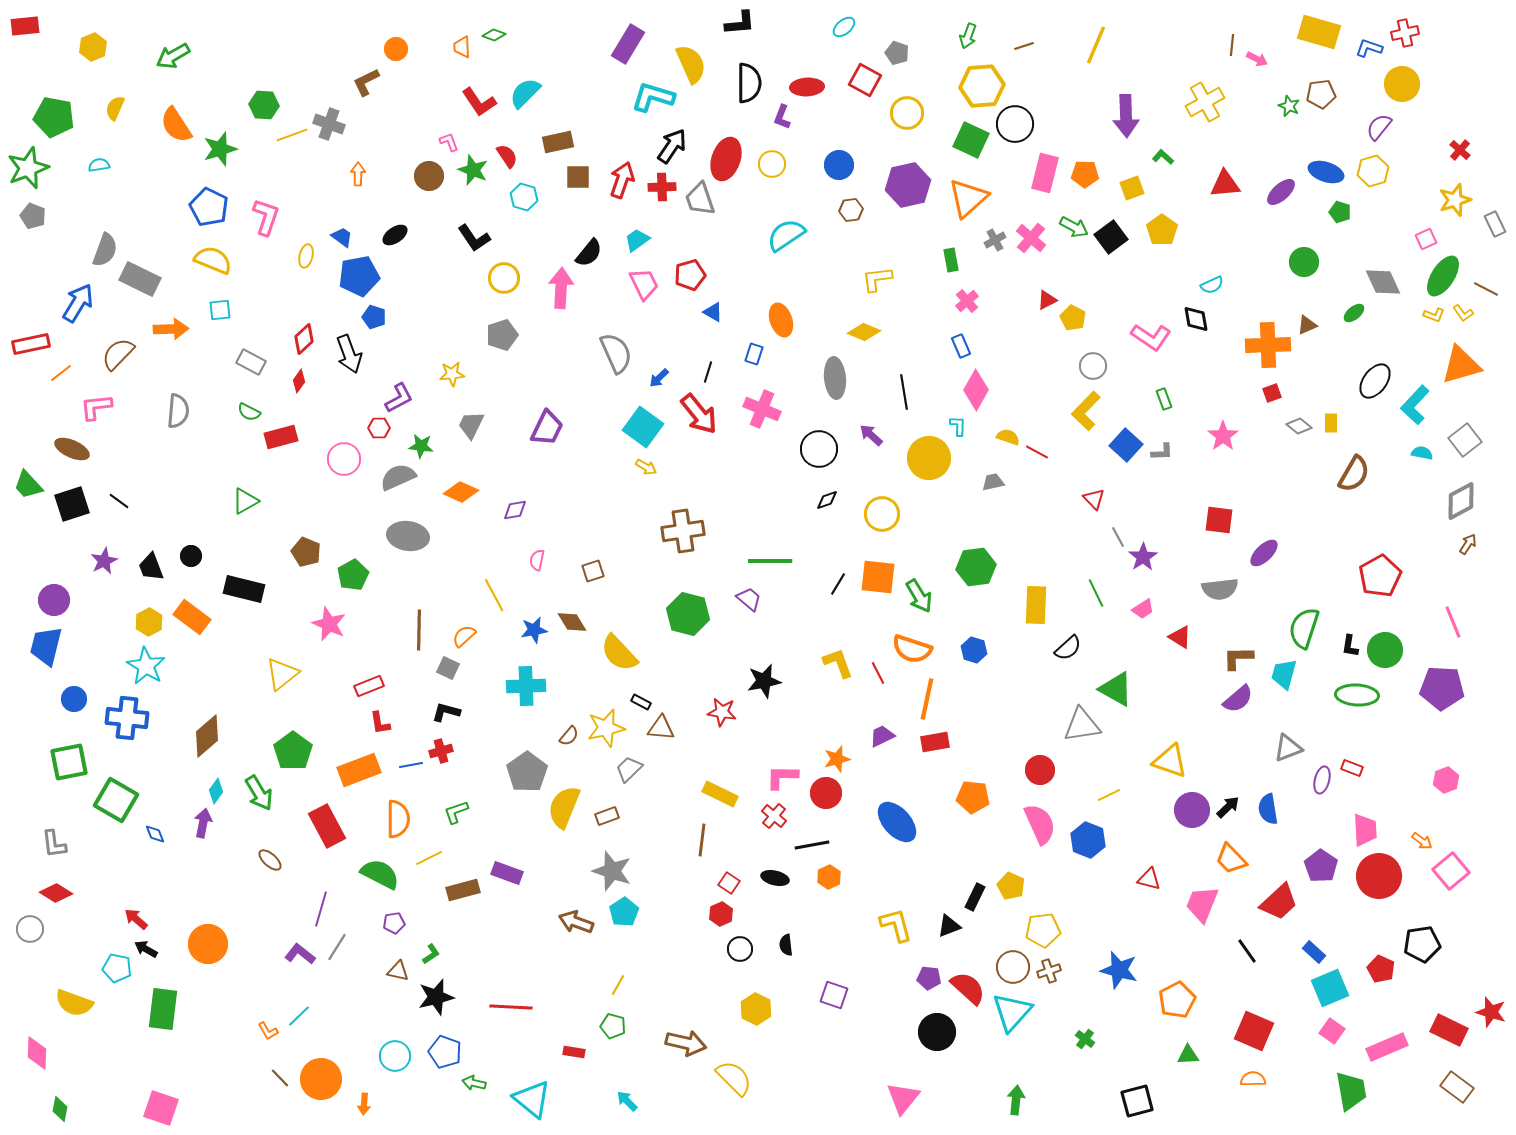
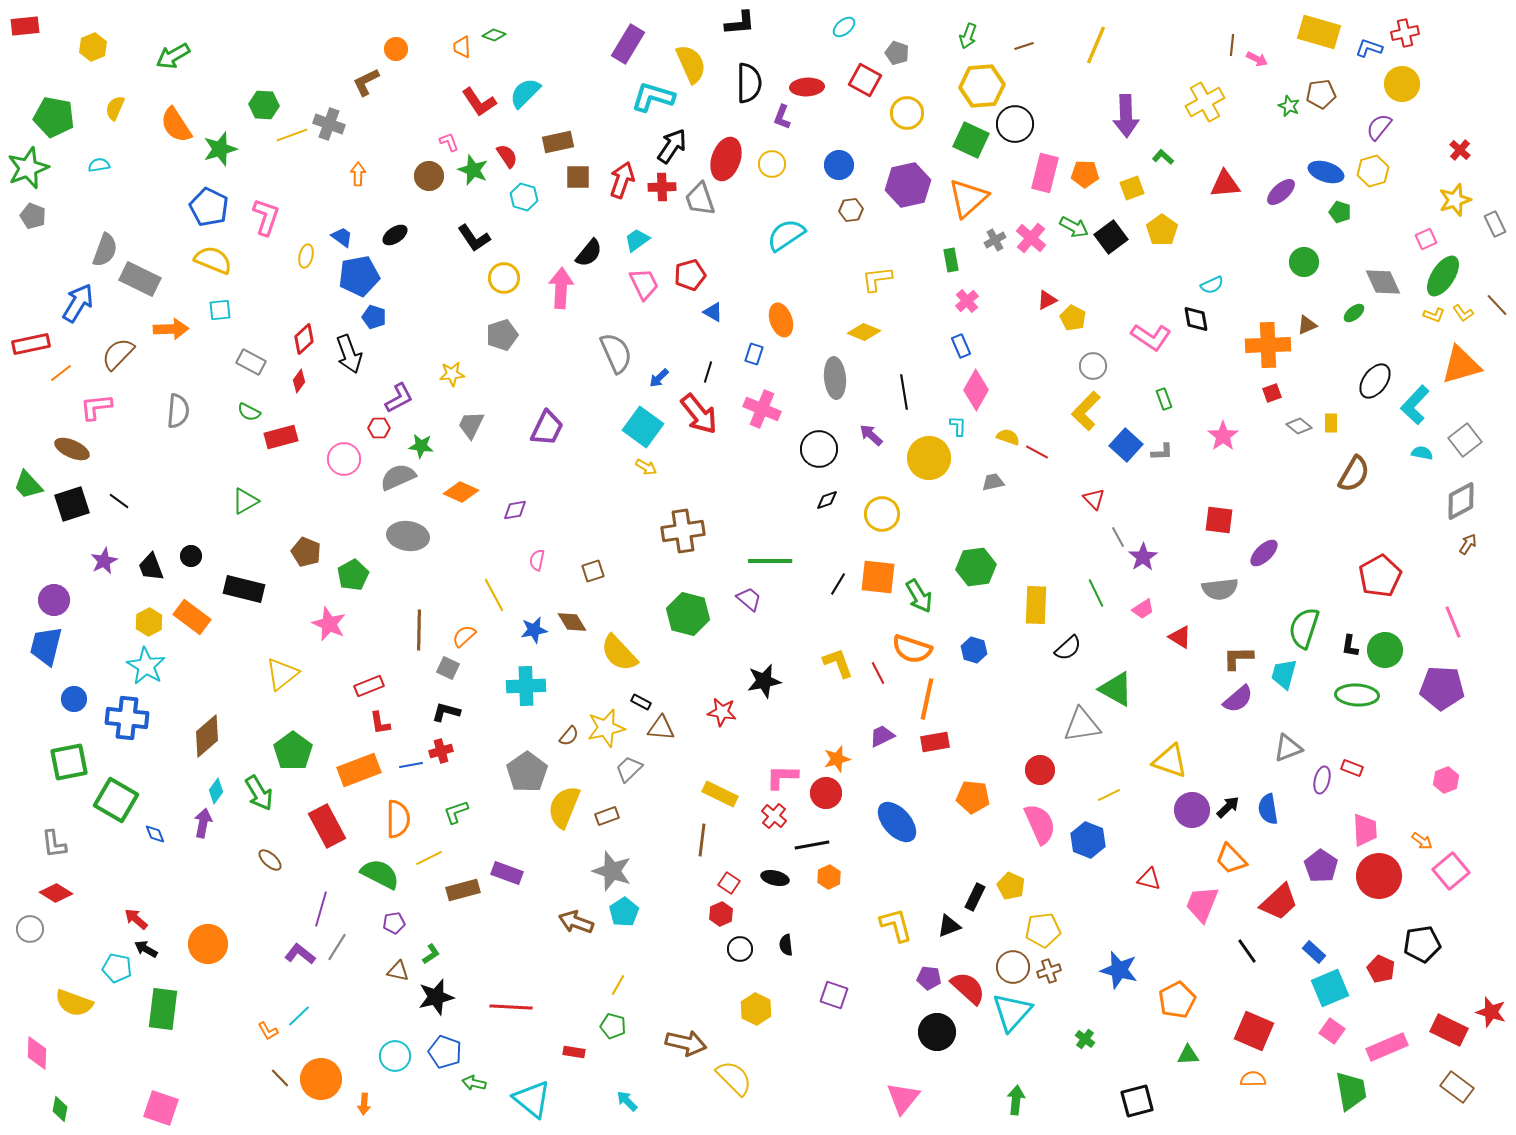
brown line at (1486, 289): moved 11 px right, 16 px down; rotated 20 degrees clockwise
